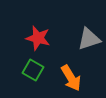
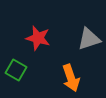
green square: moved 17 px left
orange arrow: rotated 12 degrees clockwise
